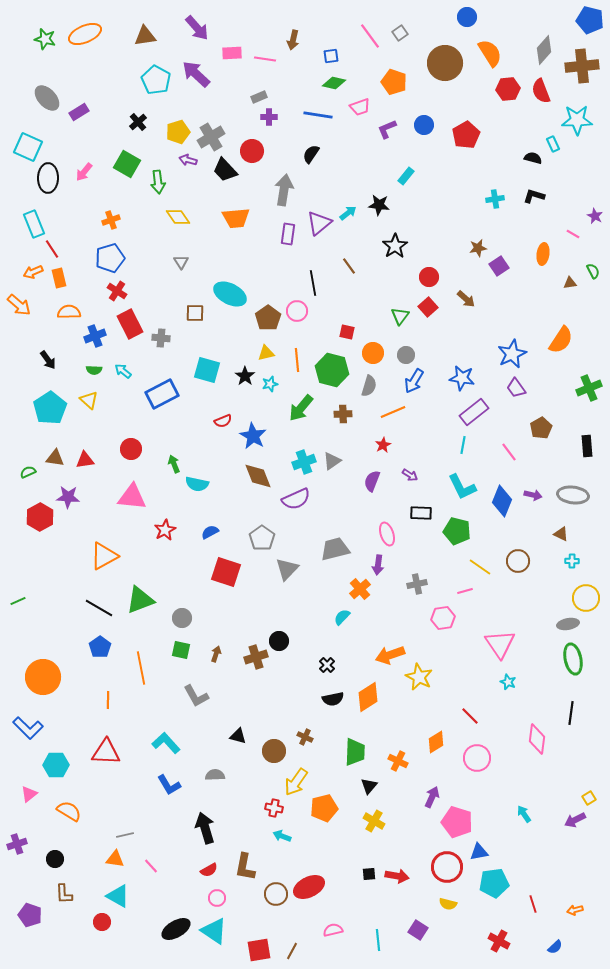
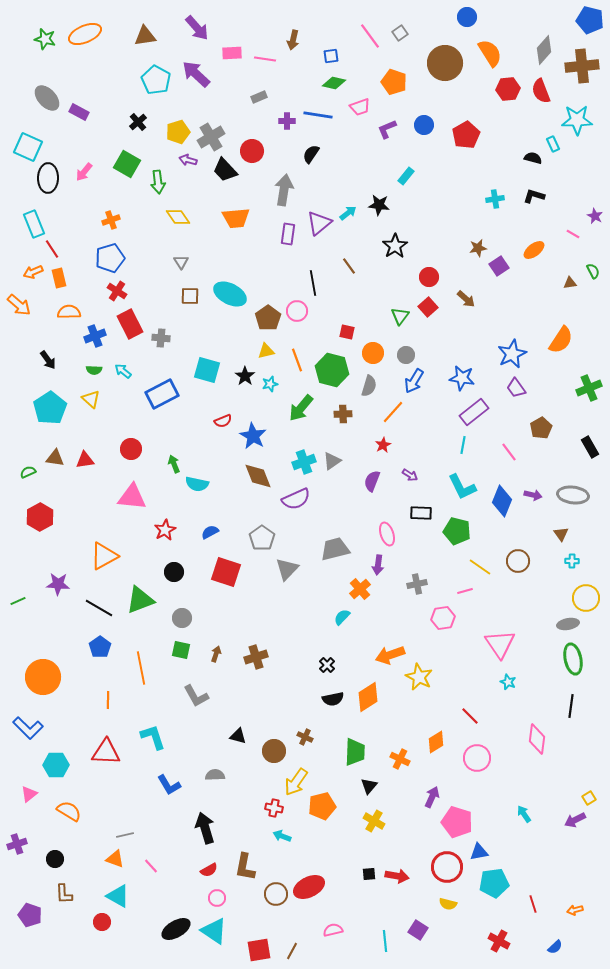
purple rectangle at (79, 112): rotated 60 degrees clockwise
purple cross at (269, 117): moved 18 px right, 4 px down
orange ellipse at (543, 254): moved 9 px left, 4 px up; rotated 45 degrees clockwise
brown square at (195, 313): moved 5 px left, 17 px up
yellow triangle at (266, 353): moved 2 px up
orange line at (297, 360): rotated 15 degrees counterclockwise
yellow triangle at (89, 400): moved 2 px right, 1 px up
orange line at (393, 412): rotated 25 degrees counterclockwise
black rectangle at (587, 446): moved 3 px right, 1 px down; rotated 25 degrees counterclockwise
purple star at (68, 497): moved 10 px left, 87 px down
brown triangle at (561, 534): rotated 28 degrees clockwise
black circle at (279, 641): moved 105 px left, 69 px up
black line at (571, 713): moved 7 px up
cyan L-shape at (166, 743): moved 13 px left, 6 px up; rotated 24 degrees clockwise
orange cross at (398, 761): moved 2 px right, 2 px up
orange pentagon at (324, 808): moved 2 px left, 2 px up
orange triangle at (115, 859): rotated 12 degrees clockwise
cyan line at (378, 940): moved 7 px right, 1 px down
